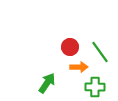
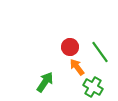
orange arrow: moved 2 px left; rotated 126 degrees counterclockwise
green arrow: moved 2 px left, 1 px up
green cross: moved 2 px left; rotated 30 degrees clockwise
